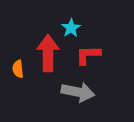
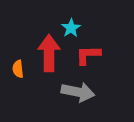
red arrow: moved 1 px right
